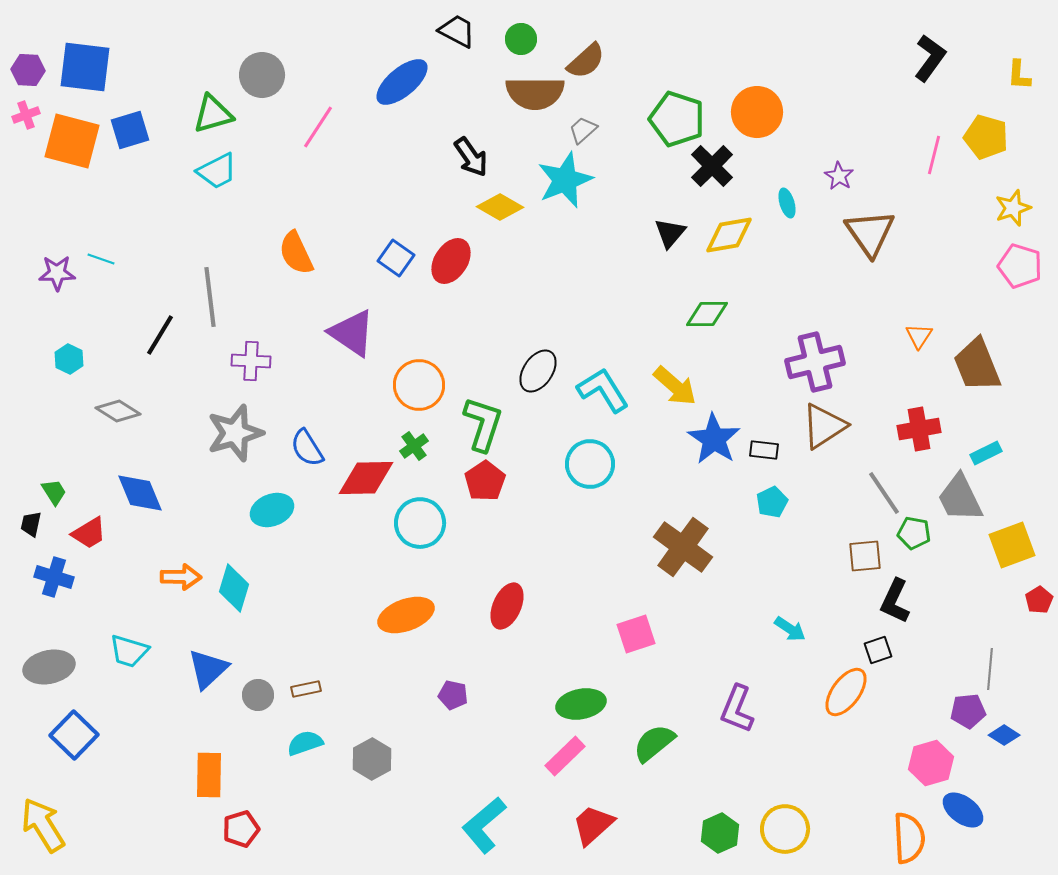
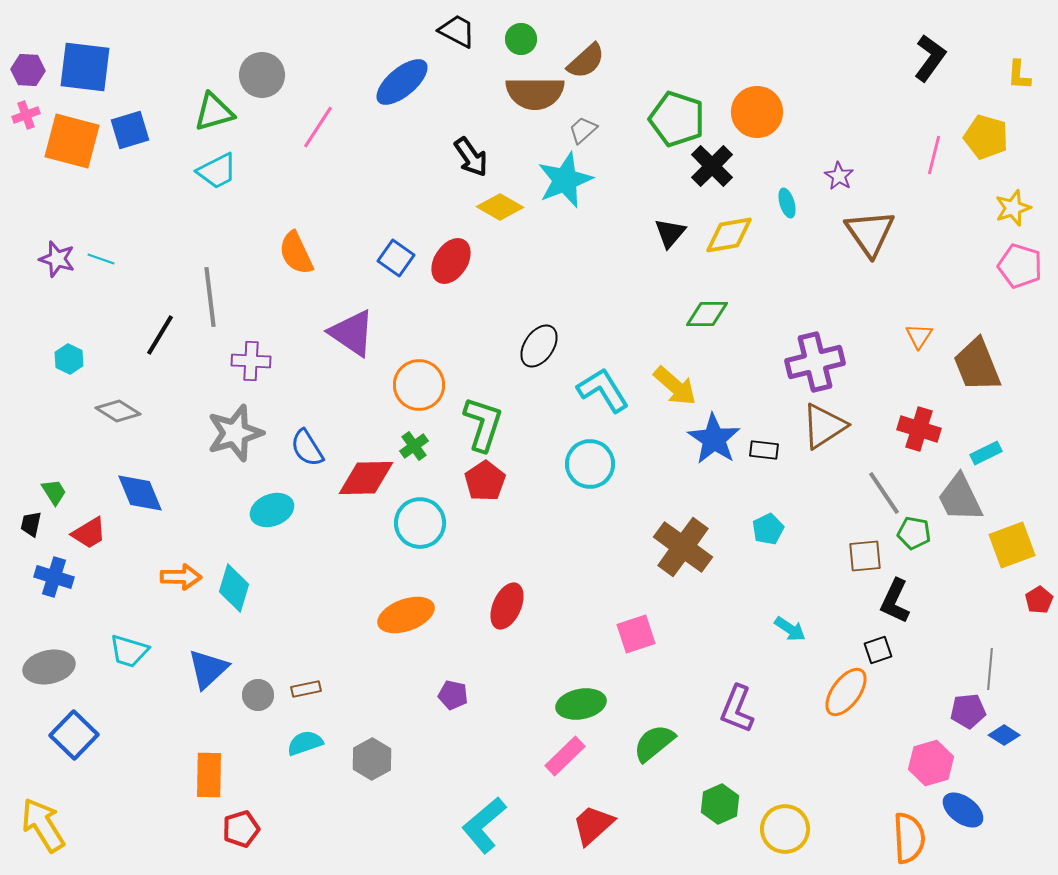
green triangle at (213, 114): moved 1 px right, 2 px up
purple star at (57, 273): moved 14 px up; rotated 18 degrees clockwise
black ellipse at (538, 371): moved 1 px right, 25 px up
red cross at (919, 429): rotated 27 degrees clockwise
cyan pentagon at (772, 502): moved 4 px left, 27 px down
green hexagon at (720, 833): moved 29 px up
